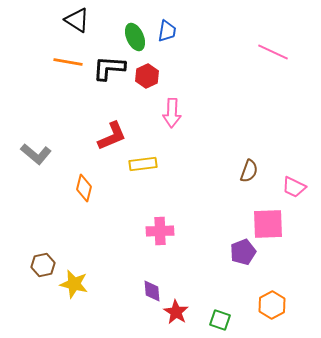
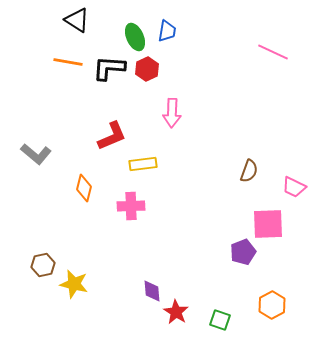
red hexagon: moved 7 px up
pink cross: moved 29 px left, 25 px up
